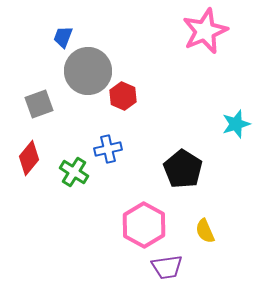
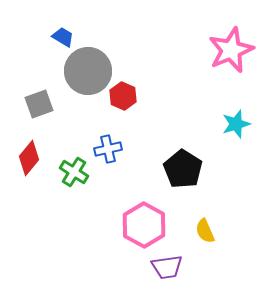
pink star: moved 26 px right, 19 px down
blue trapezoid: rotated 100 degrees clockwise
